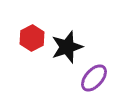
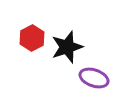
purple ellipse: rotated 68 degrees clockwise
